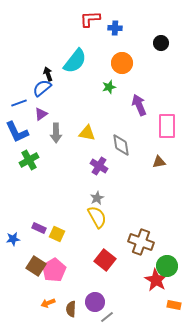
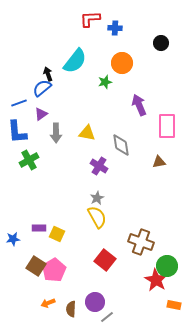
green star: moved 4 px left, 5 px up
blue L-shape: rotated 20 degrees clockwise
purple rectangle: rotated 24 degrees counterclockwise
